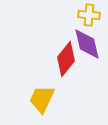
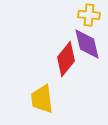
yellow trapezoid: rotated 32 degrees counterclockwise
